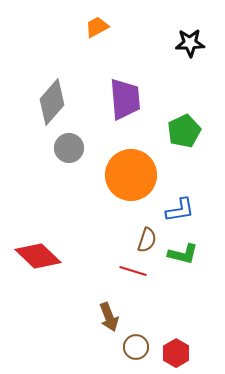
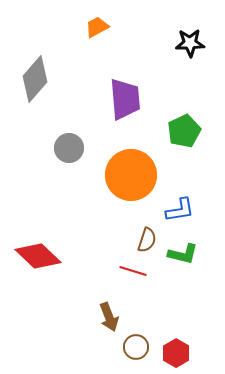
gray diamond: moved 17 px left, 23 px up
